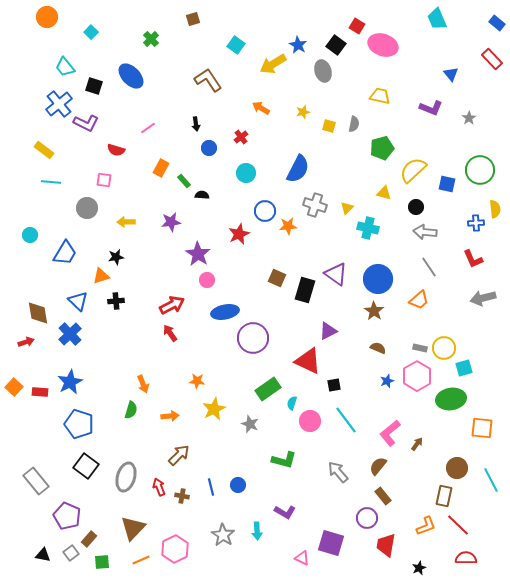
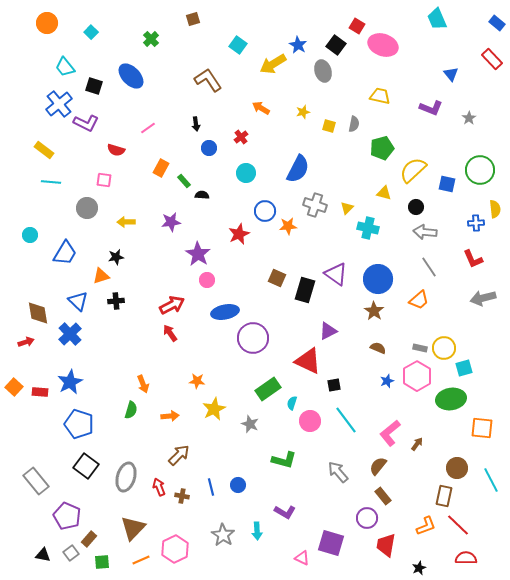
orange circle at (47, 17): moved 6 px down
cyan square at (236, 45): moved 2 px right
